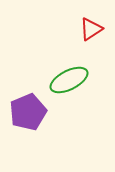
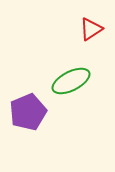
green ellipse: moved 2 px right, 1 px down
